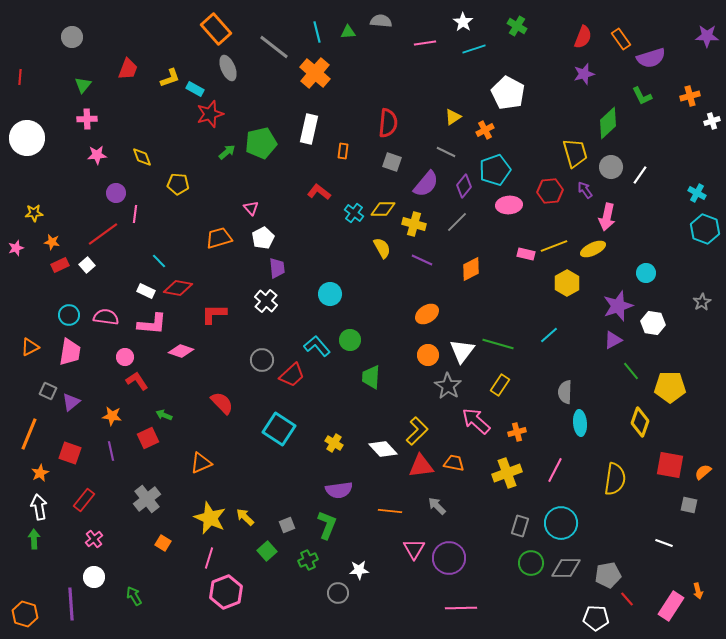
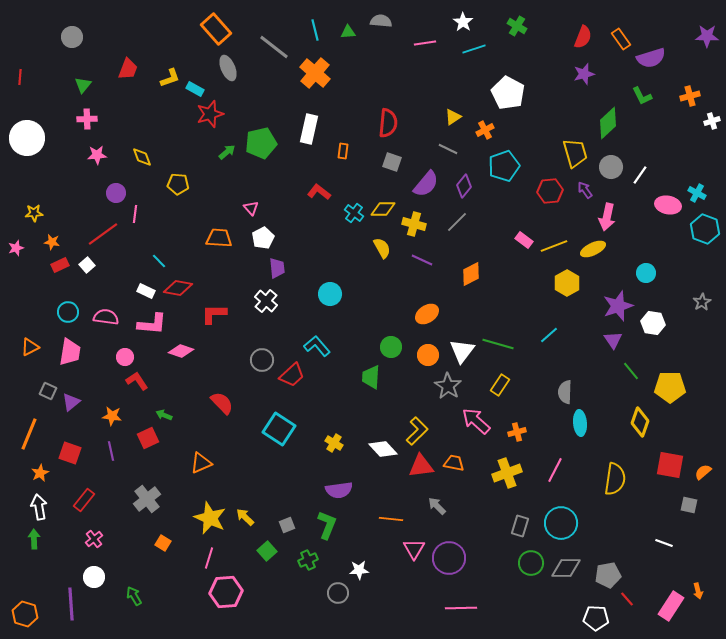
cyan line at (317, 32): moved 2 px left, 2 px up
gray line at (446, 152): moved 2 px right, 3 px up
cyan pentagon at (495, 170): moved 9 px right, 4 px up
pink ellipse at (509, 205): moved 159 px right; rotated 15 degrees clockwise
orange trapezoid at (219, 238): rotated 20 degrees clockwise
pink rectangle at (526, 254): moved 2 px left, 14 px up; rotated 24 degrees clockwise
orange diamond at (471, 269): moved 5 px down
cyan circle at (69, 315): moved 1 px left, 3 px up
green circle at (350, 340): moved 41 px right, 7 px down
purple triangle at (613, 340): rotated 36 degrees counterclockwise
orange line at (390, 511): moved 1 px right, 8 px down
pink hexagon at (226, 592): rotated 16 degrees clockwise
